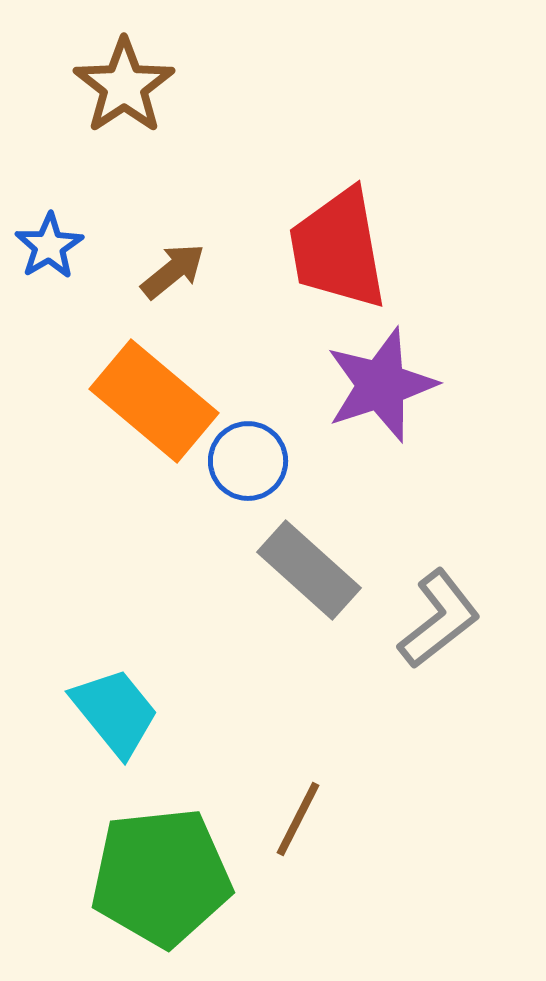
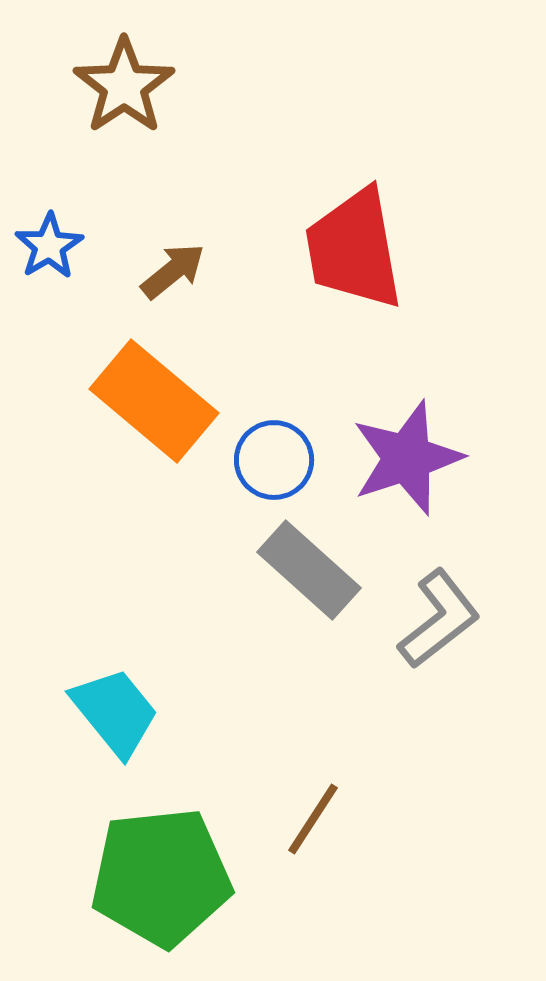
red trapezoid: moved 16 px right
purple star: moved 26 px right, 73 px down
blue circle: moved 26 px right, 1 px up
brown line: moved 15 px right; rotated 6 degrees clockwise
